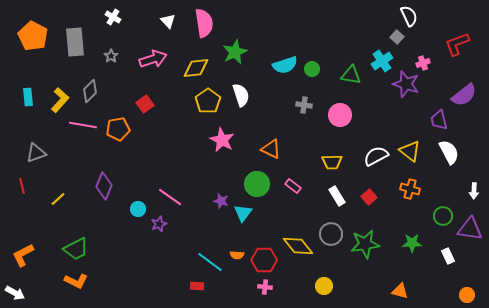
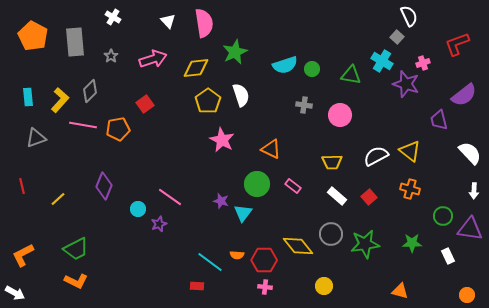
cyan cross at (382, 61): rotated 25 degrees counterclockwise
white semicircle at (449, 152): moved 21 px right, 1 px down; rotated 15 degrees counterclockwise
gray triangle at (36, 153): moved 15 px up
white rectangle at (337, 196): rotated 18 degrees counterclockwise
